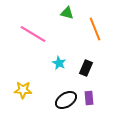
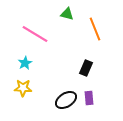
green triangle: moved 1 px down
pink line: moved 2 px right
cyan star: moved 34 px left; rotated 16 degrees clockwise
yellow star: moved 2 px up
